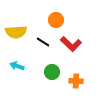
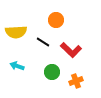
red L-shape: moved 6 px down
orange cross: rotated 24 degrees counterclockwise
